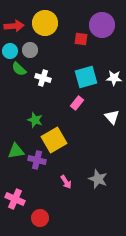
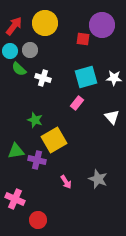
red arrow: rotated 48 degrees counterclockwise
red square: moved 2 px right
red circle: moved 2 px left, 2 px down
